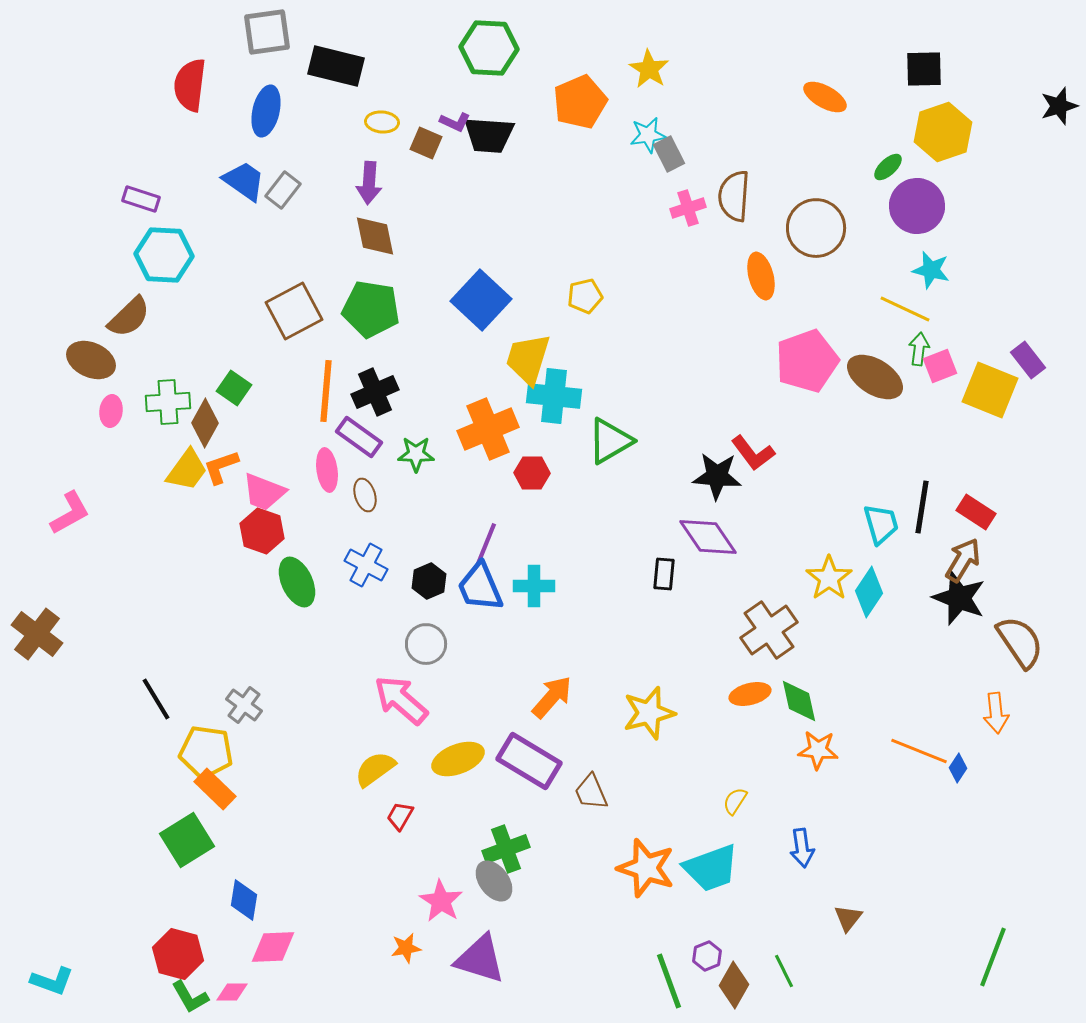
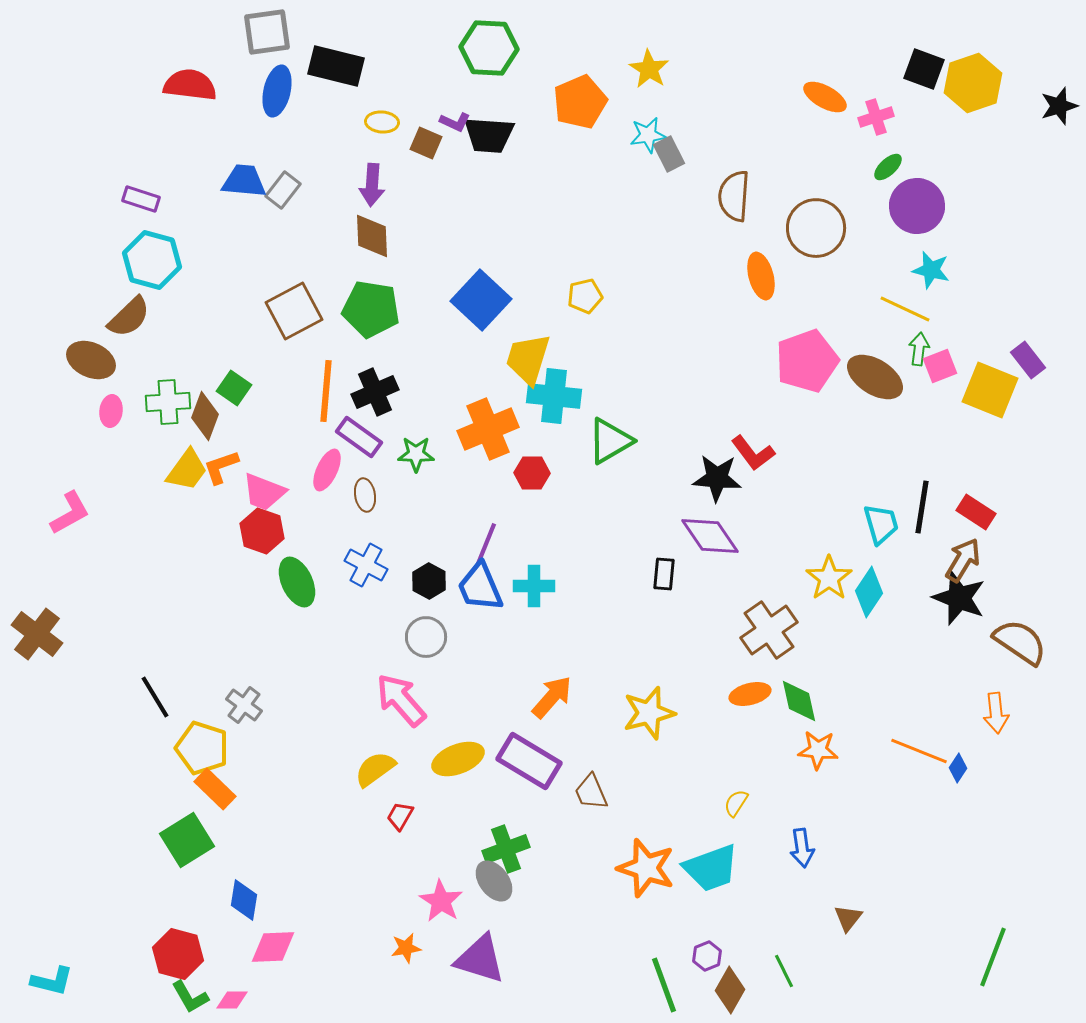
black square at (924, 69): rotated 21 degrees clockwise
red semicircle at (190, 85): rotated 90 degrees clockwise
blue ellipse at (266, 111): moved 11 px right, 20 px up
yellow hexagon at (943, 132): moved 30 px right, 49 px up
blue trapezoid at (244, 181): rotated 30 degrees counterclockwise
purple arrow at (369, 183): moved 3 px right, 2 px down
pink cross at (688, 208): moved 188 px right, 91 px up
brown diamond at (375, 236): moved 3 px left; rotated 9 degrees clockwise
cyan hexagon at (164, 255): moved 12 px left, 5 px down; rotated 12 degrees clockwise
brown diamond at (205, 423): moved 7 px up; rotated 9 degrees counterclockwise
pink ellipse at (327, 470): rotated 33 degrees clockwise
black star at (717, 476): moved 2 px down
brown ellipse at (365, 495): rotated 8 degrees clockwise
purple diamond at (708, 537): moved 2 px right, 1 px up
black hexagon at (429, 581): rotated 8 degrees counterclockwise
brown semicircle at (1020, 642): rotated 22 degrees counterclockwise
gray circle at (426, 644): moved 7 px up
black line at (156, 699): moved 1 px left, 2 px up
pink arrow at (401, 700): rotated 8 degrees clockwise
yellow pentagon at (206, 752): moved 4 px left, 4 px up; rotated 10 degrees clockwise
yellow semicircle at (735, 801): moved 1 px right, 2 px down
cyan L-shape at (52, 981): rotated 6 degrees counterclockwise
green line at (669, 981): moved 5 px left, 4 px down
brown diamond at (734, 985): moved 4 px left, 5 px down
pink diamond at (232, 992): moved 8 px down
